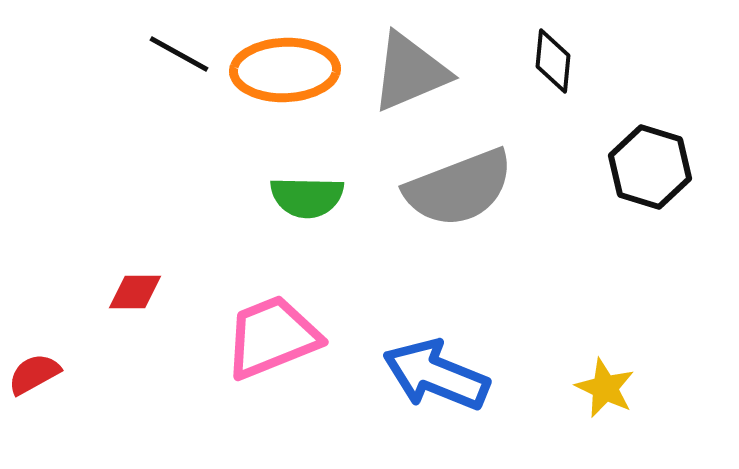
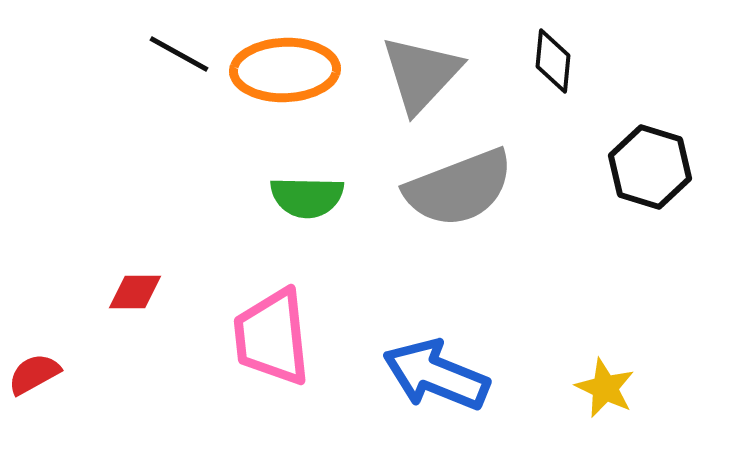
gray triangle: moved 11 px right, 2 px down; rotated 24 degrees counterclockwise
pink trapezoid: rotated 74 degrees counterclockwise
